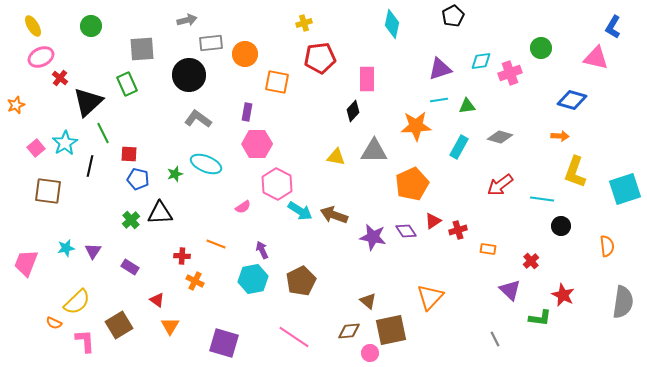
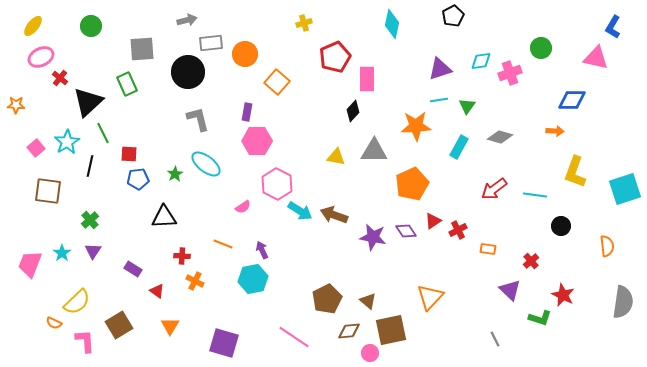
yellow ellipse at (33, 26): rotated 70 degrees clockwise
red pentagon at (320, 58): moved 15 px right, 1 px up; rotated 16 degrees counterclockwise
black circle at (189, 75): moved 1 px left, 3 px up
orange square at (277, 82): rotated 30 degrees clockwise
blue diamond at (572, 100): rotated 16 degrees counterclockwise
orange star at (16, 105): rotated 24 degrees clockwise
green triangle at (467, 106): rotated 48 degrees counterclockwise
gray L-shape at (198, 119): rotated 40 degrees clockwise
orange arrow at (560, 136): moved 5 px left, 5 px up
cyan star at (65, 143): moved 2 px right, 1 px up
pink hexagon at (257, 144): moved 3 px up
cyan ellipse at (206, 164): rotated 16 degrees clockwise
green star at (175, 174): rotated 14 degrees counterclockwise
blue pentagon at (138, 179): rotated 20 degrees counterclockwise
red arrow at (500, 185): moved 6 px left, 4 px down
cyan line at (542, 199): moved 7 px left, 4 px up
black triangle at (160, 213): moved 4 px right, 4 px down
green cross at (131, 220): moved 41 px left
red cross at (458, 230): rotated 12 degrees counterclockwise
orange line at (216, 244): moved 7 px right
cyan star at (66, 248): moved 4 px left, 5 px down; rotated 24 degrees counterclockwise
pink trapezoid at (26, 263): moved 4 px right, 1 px down
purple rectangle at (130, 267): moved 3 px right, 2 px down
brown pentagon at (301, 281): moved 26 px right, 18 px down
red triangle at (157, 300): moved 9 px up
green L-shape at (540, 318): rotated 10 degrees clockwise
